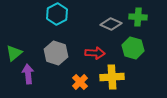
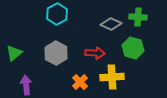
gray hexagon: rotated 10 degrees clockwise
purple arrow: moved 2 px left, 11 px down
